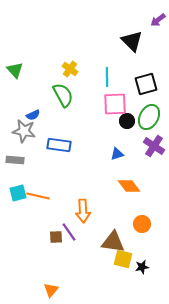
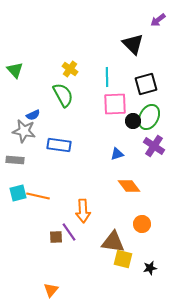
black triangle: moved 1 px right, 3 px down
black circle: moved 6 px right
black star: moved 8 px right, 1 px down
